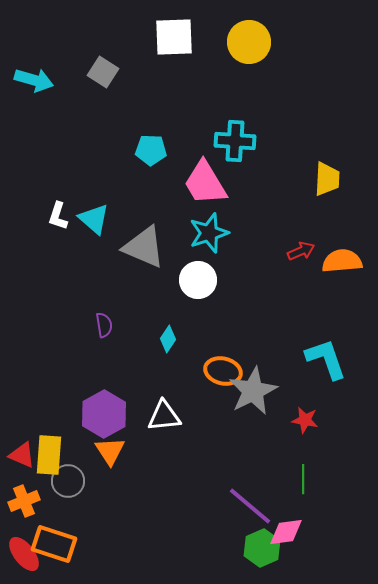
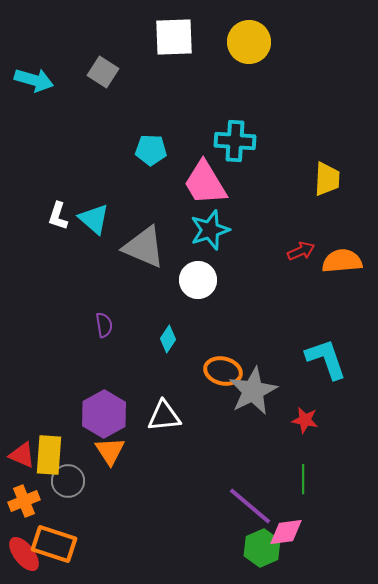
cyan star: moved 1 px right, 3 px up
